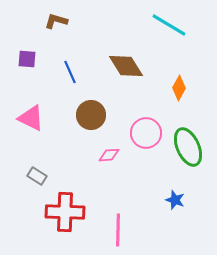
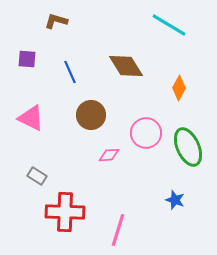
pink line: rotated 16 degrees clockwise
